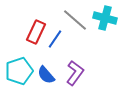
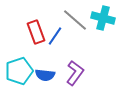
cyan cross: moved 2 px left
red rectangle: rotated 45 degrees counterclockwise
blue line: moved 3 px up
blue semicircle: moved 1 px left; rotated 42 degrees counterclockwise
